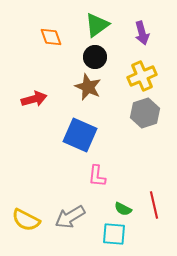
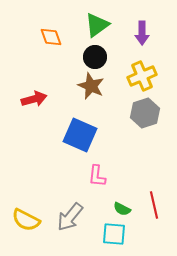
purple arrow: rotated 15 degrees clockwise
brown star: moved 3 px right, 1 px up
green semicircle: moved 1 px left
gray arrow: rotated 20 degrees counterclockwise
